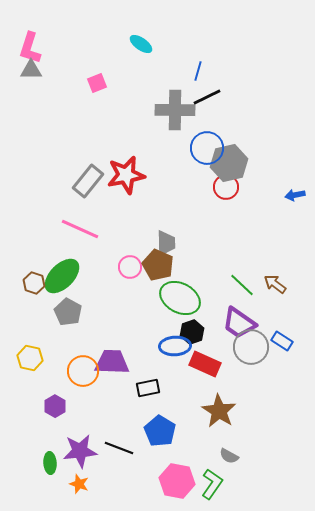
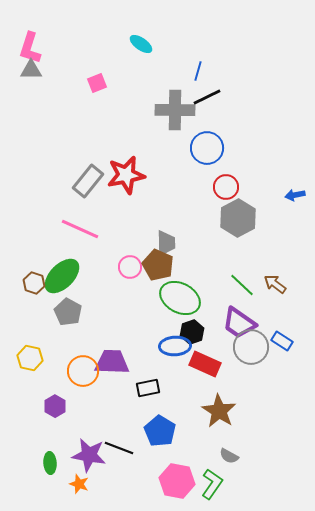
gray hexagon at (229, 163): moved 9 px right, 55 px down; rotated 15 degrees counterclockwise
purple star at (80, 451): moved 9 px right, 4 px down; rotated 16 degrees clockwise
